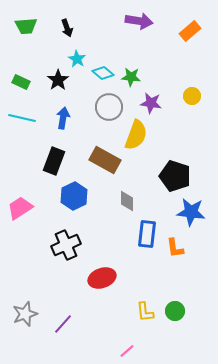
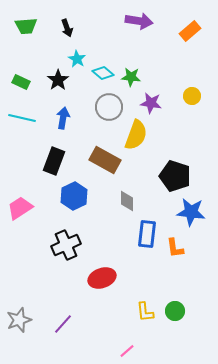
gray star: moved 6 px left, 6 px down
